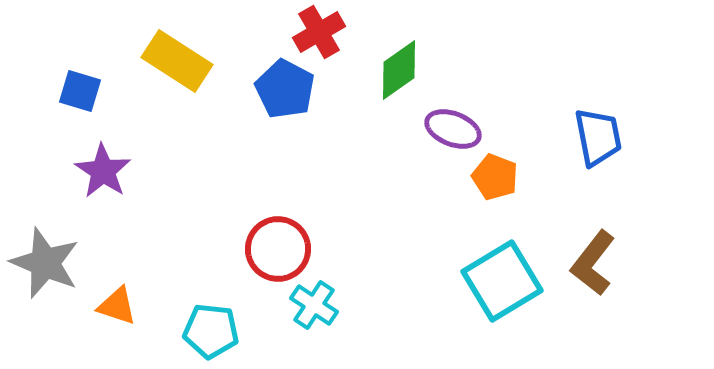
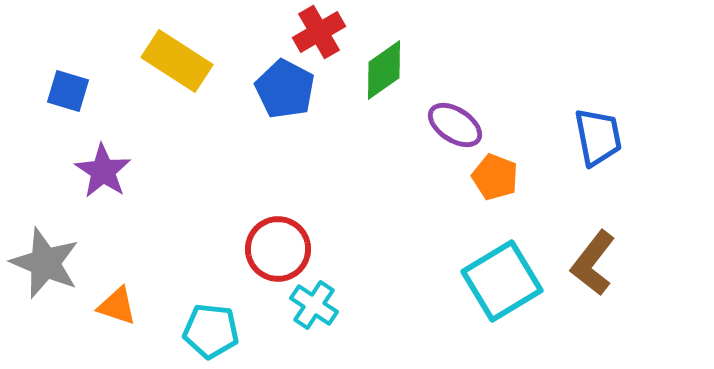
green diamond: moved 15 px left
blue square: moved 12 px left
purple ellipse: moved 2 px right, 4 px up; rotated 12 degrees clockwise
